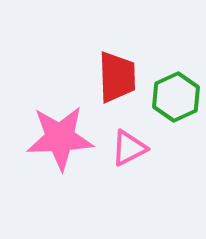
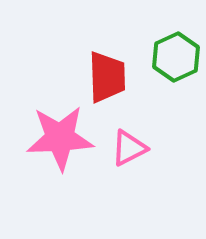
red trapezoid: moved 10 px left
green hexagon: moved 40 px up
